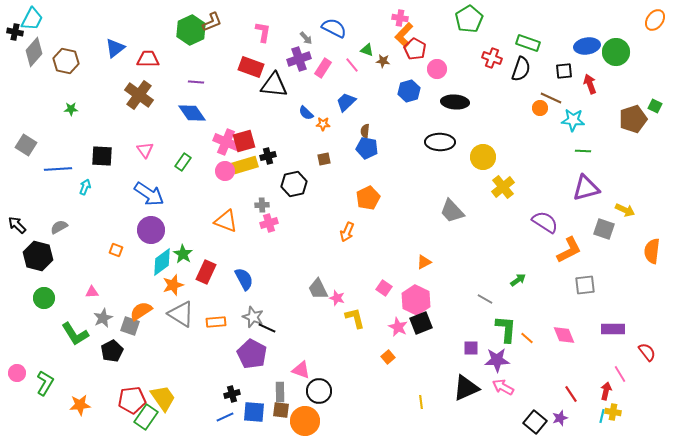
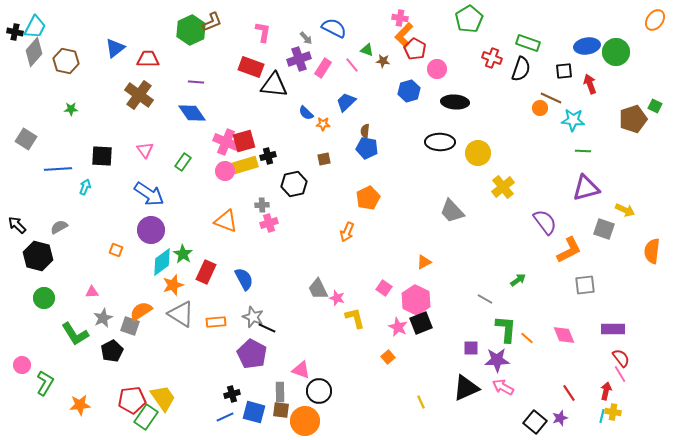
cyan trapezoid at (32, 19): moved 3 px right, 8 px down
gray square at (26, 145): moved 6 px up
yellow circle at (483, 157): moved 5 px left, 4 px up
purple semicircle at (545, 222): rotated 20 degrees clockwise
red semicircle at (647, 352): moved 26 px left, 6 px down
pink circle at (17, 373): moved 5 px right, 8 px up
red line at (571, 394): moved 2 px left, 1 px up
yellow line at (421, 402): rotated 16 degrees counterclockwise
blue square at (254, 412): rotated 10 degrees clockwise
